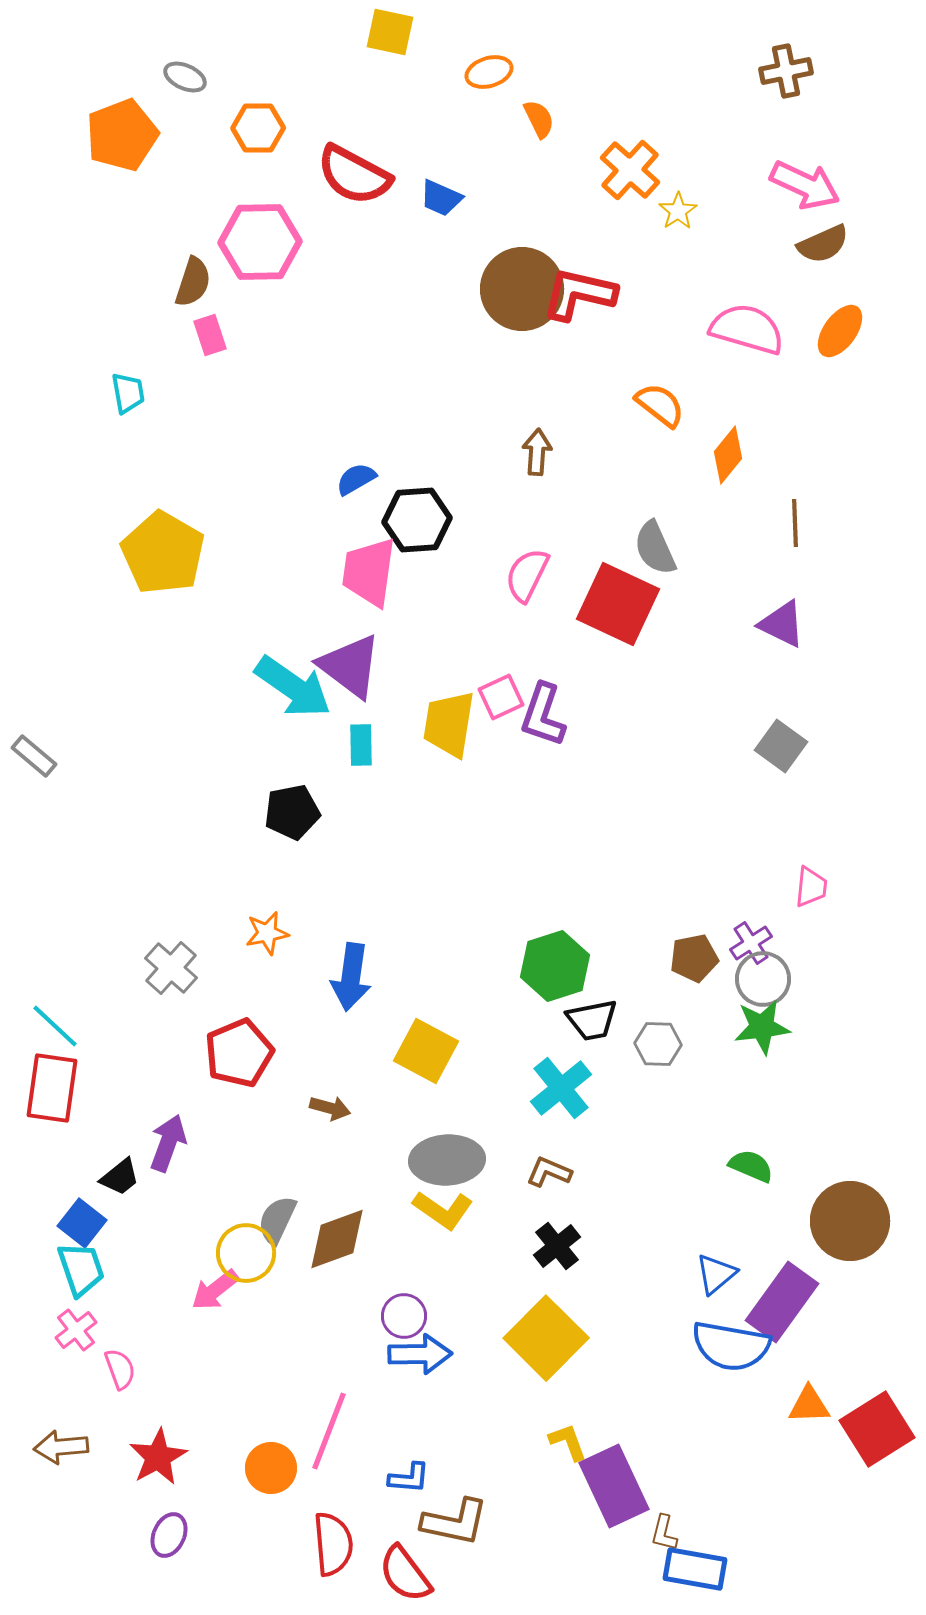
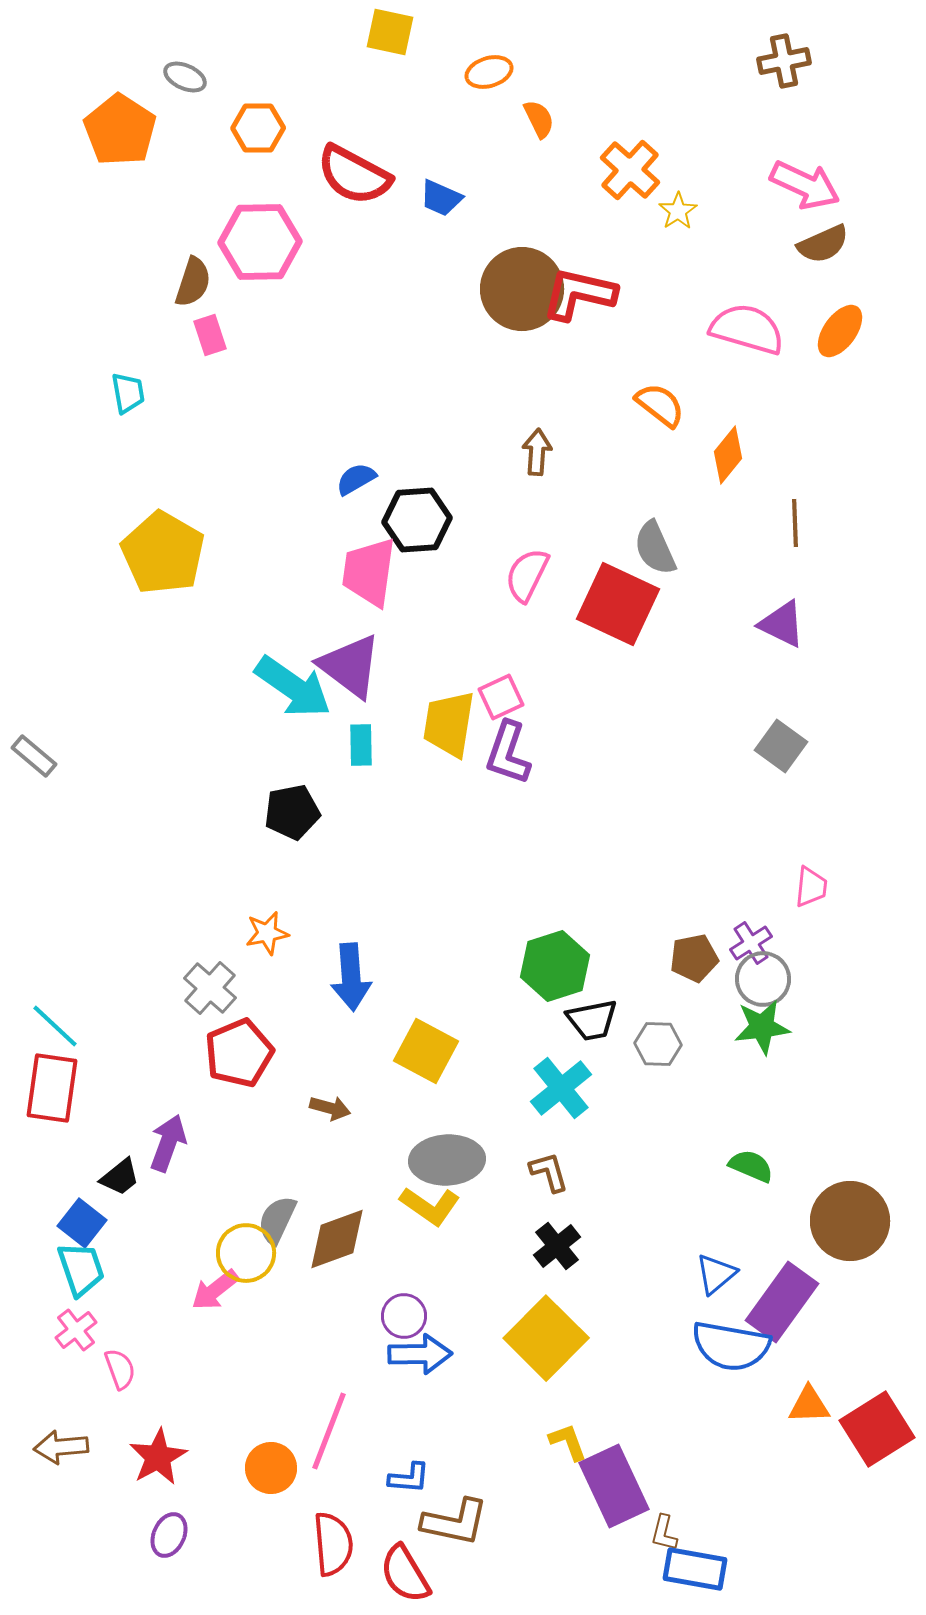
brown cross at (786, 71): moved 2 px left, 10 px up
orange pentagon at (122, 135): moved 2 px left, 5 px up; rotated 18 degrees counterclockwise
purple L-shape at (543, 715): moved 35 px left, 38 px down
gray cross at (171, 968): moved 39 px right, 20 px down
blue arrow at (351, 977): rotated 12 degrees counterclockwise
brown L-shape at (549, 1172): rotated 51 degrees clockwise
yellow L-shape at (443, 1210): moved 13 px left, 4 px up
red semicircle at (405, 1574): rotated 6 degrees clockwise
